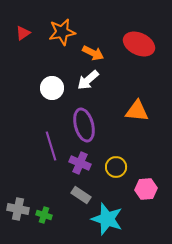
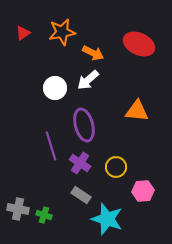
white circle: moved 3 px right
purple cross: rotated 10 degrees clockwise
pink hexagon: moved 3 px left, 2 px down
